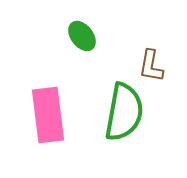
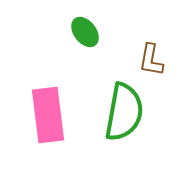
green ellipse: moved 3 px right, 4 px up
brown L-shape: moved 6 px up
